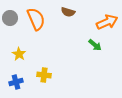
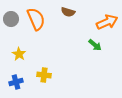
gray circle: moved 1 px right, 1 px down
